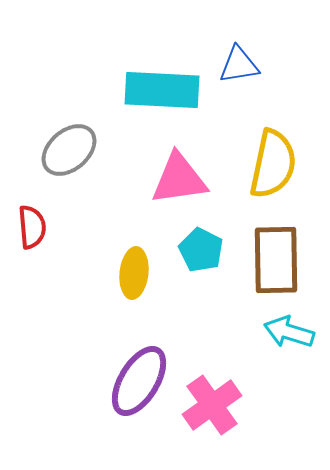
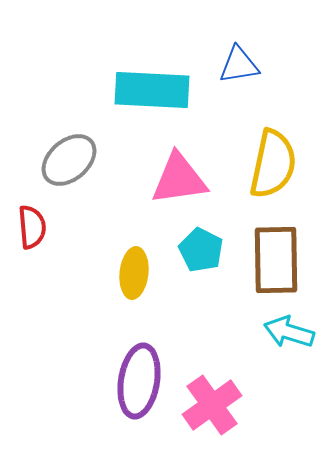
cyan rectangle: moved 10 px left
gray ellipse: moved 10 px down
purple ellipse: rotated 22 degrees counterclockwise
